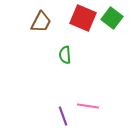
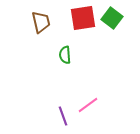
red square: rotated 32 degrees counterclockwise
brown trapezoid: rotated 40 degrees counterclockwise
pink line: moved 1 px up; rotated 45 degrees counterclockwise
